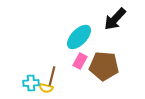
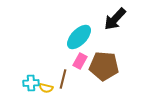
brown line: moved 11 px right, 3 px down
